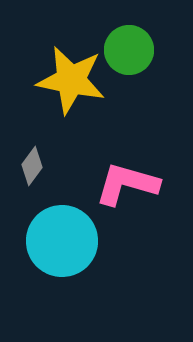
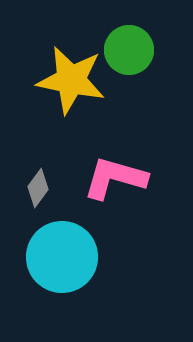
gray diamond: moved 6 px right, 22 px down
pink L-shape: moved 12 px left, 6 px up
cyan circle: moved 16 px down
